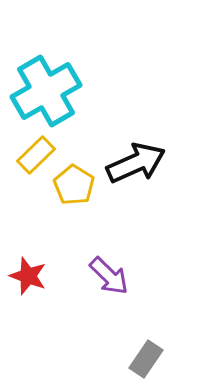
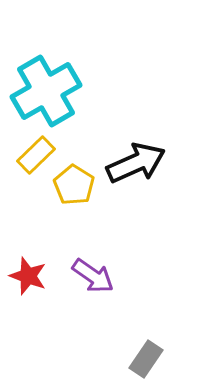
purple arrow: moved 16 px left; rotated 9 degrees counterclockwise
